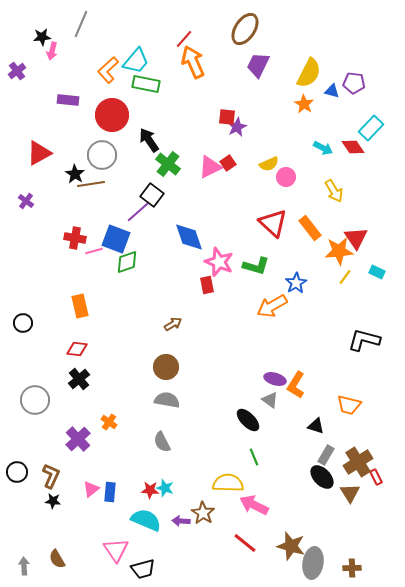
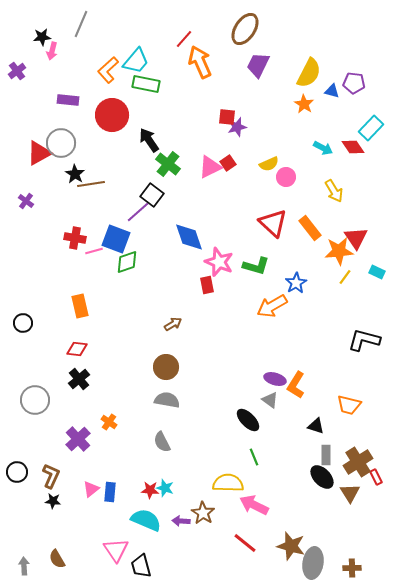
orange arrow at (193, 62): moved 7 px right
purple star at (237, 127): rotated 12 degrees clockwise
gray circle at (102, 155): moved 41 px left, 12 px up
gray rectangle at (326, 455): rotated 30 degrees counterclockwise
black trapezoid at (143, 569): moved 2 px left, 3 px up; rotated 90 degrees clockwise
